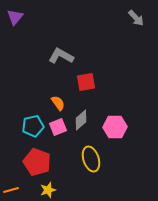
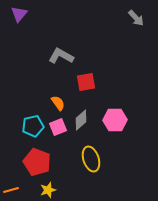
purple triangle: moved 4 px right, 3 px up
pink hexagon: moved 7 px up
